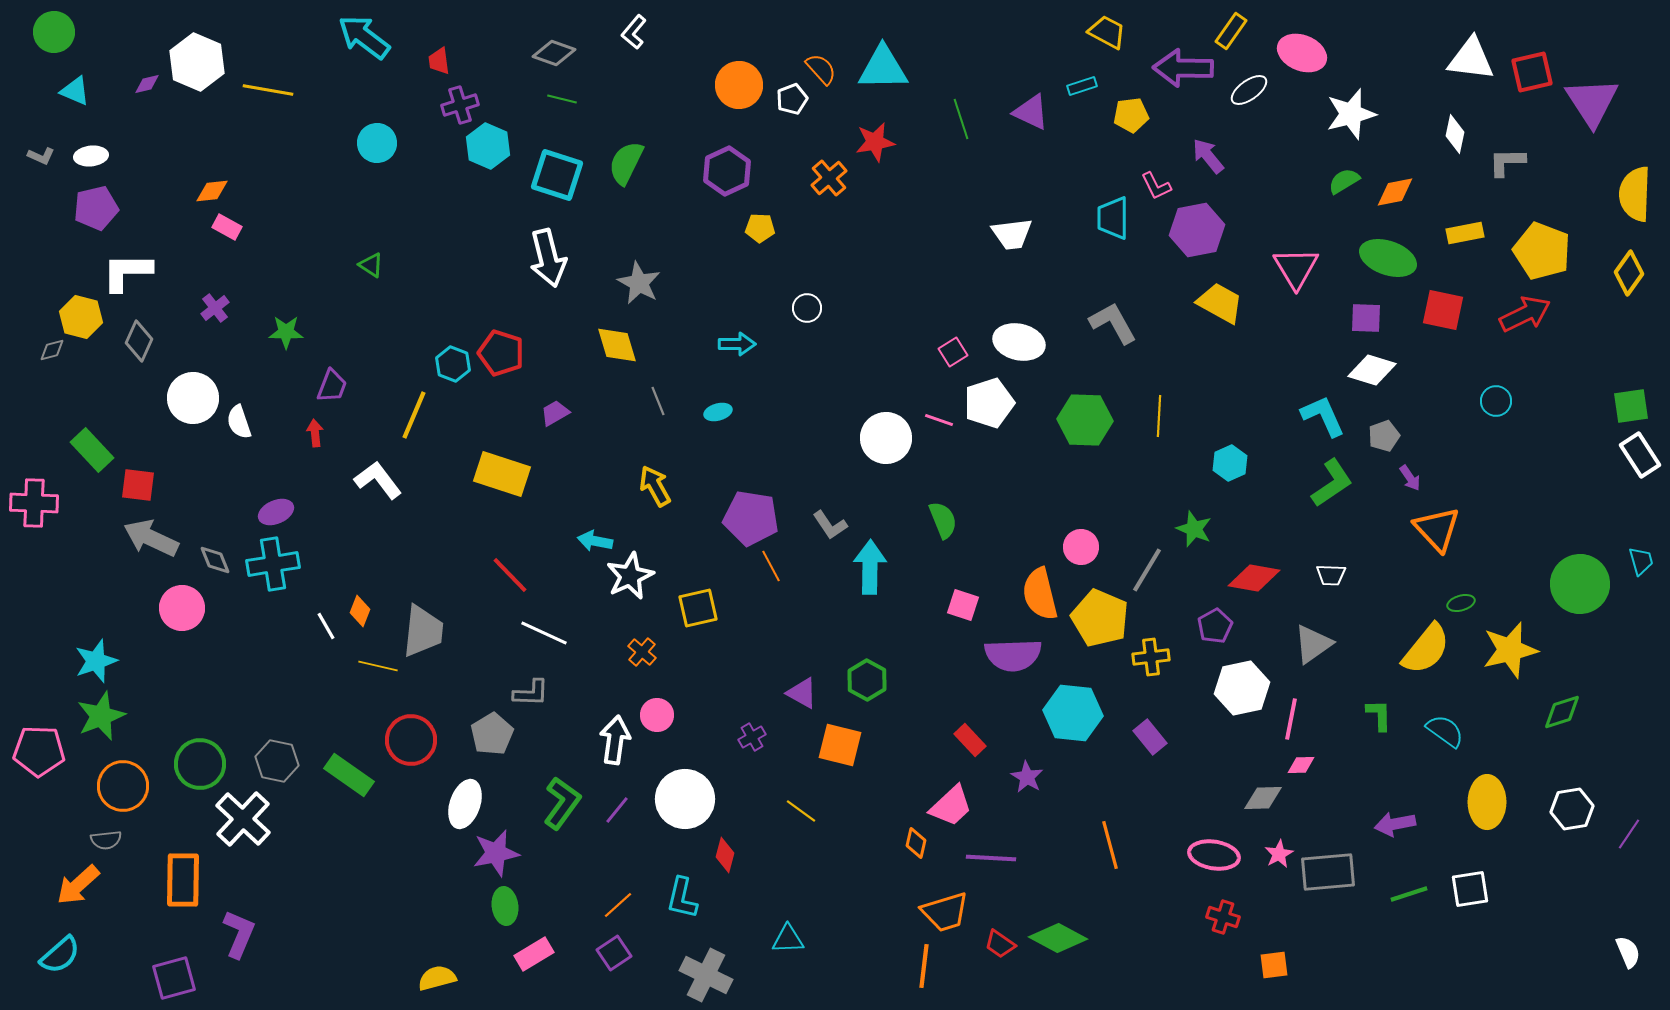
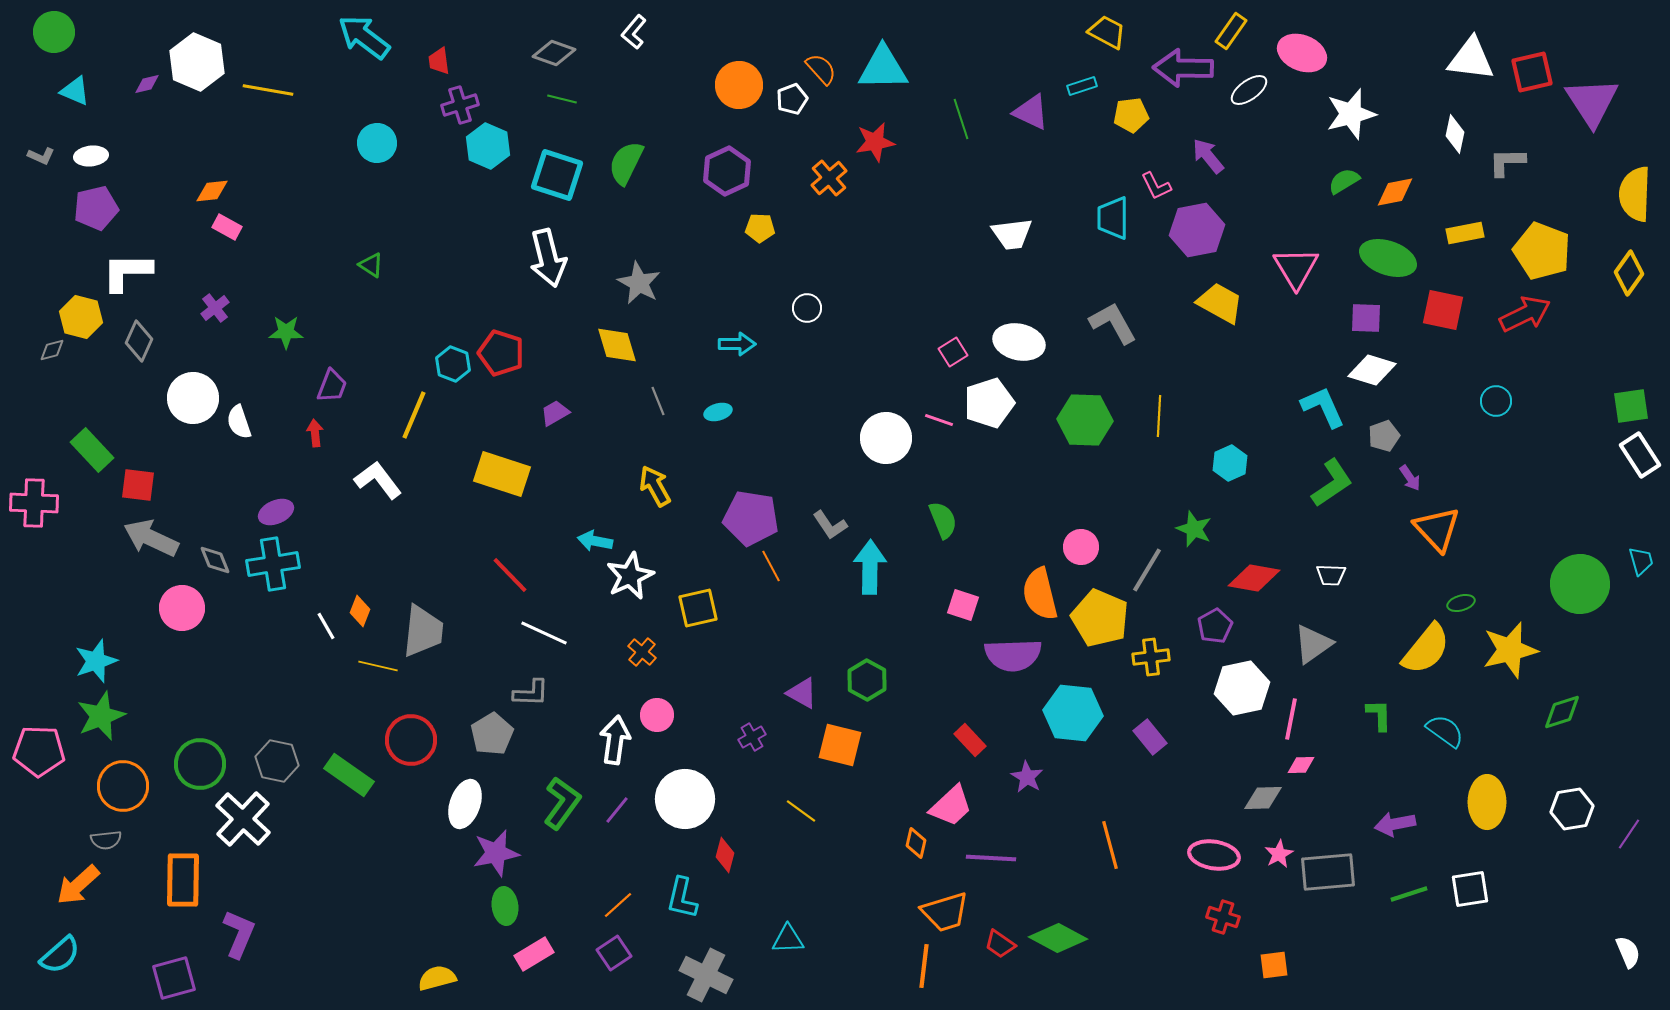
cyan L-shape at (1323, 416): moved 9 px up
